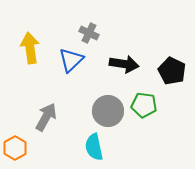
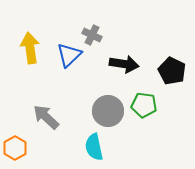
gray cross: moved 3 px right, 2 px down
blue triangle: moved 2 px left, 5 px up
gray arrow: rotated 76 degrees counterclockwise
